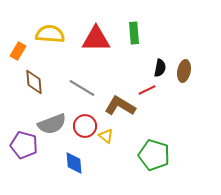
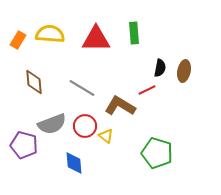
orange rectangle: moved 11 px up
green pentagon: moved 3 px right, 2 px up
